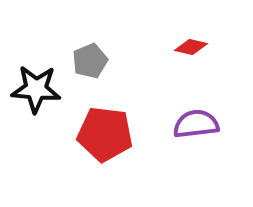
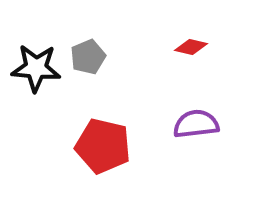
gray pentagon: moved 2 px left, 4 px up
black star: moved 21 px up
red pentagon: moved 2 px left, 12 px down; rotated 6 degrees clockwise
